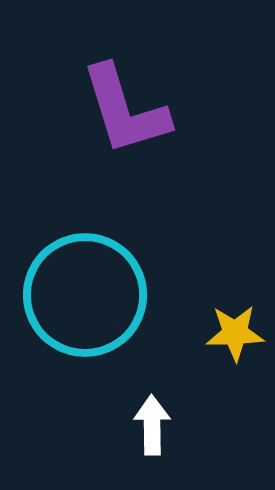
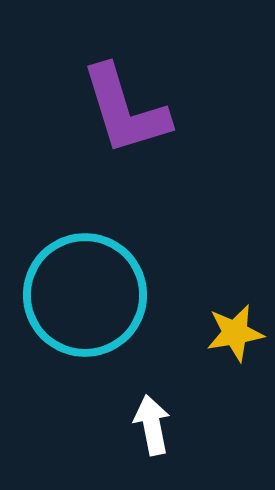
yellow star: rotated 8 degrees counterclockwise
white arrow: rotated 10 degrees counterclockwise
